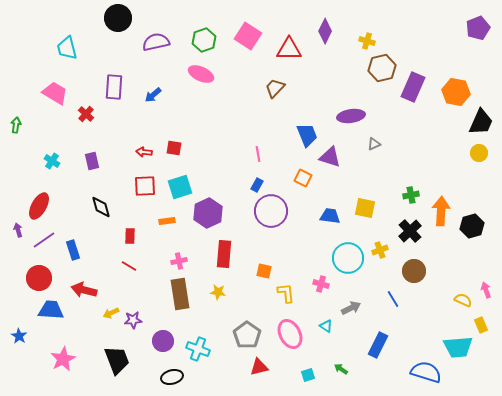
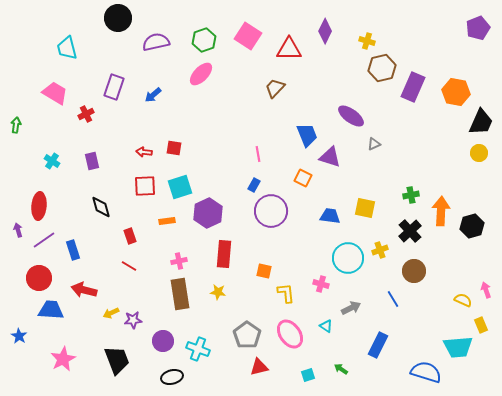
pink ellipse at (201, 74): rotated 70 degrees counterclockwise
purple rectangle at (114, 87): rotated 15 degrees clockwise
red cross at (86, 114): rotated 21 degrees clockwise
purple ellipse at (351, 116): rotated 44 degrees clockwise
blue rectangle at (257, 185): moved 3 px left
red ellipse at (39, 206): rotated 24 degrees counterclockwise
red rectangle at (130, 236): rotated 21 degrees counterclockwise
pink ellipse at (290, 334): rotated 8 degrees counterclockwise
